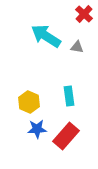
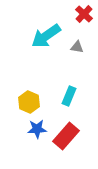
cyan arrow: rotated 68 degrees counterclockwise
cyan rectangle: rotated 30 degrees clockwise
